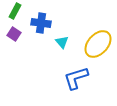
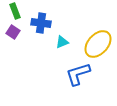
green rectangle: rotated 49 degrees counterclockwise
purple square: moved 1 px left, 2 px up
cyan triangle: rotated 48 degrees clockwise
blue L-shape: moved 2 px right, 4 px up
